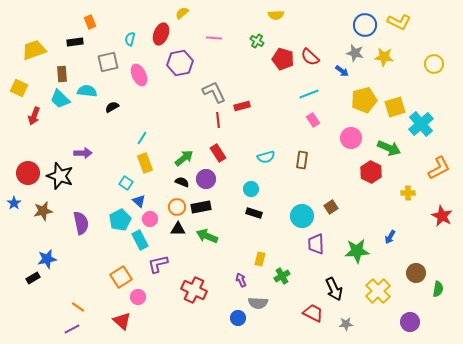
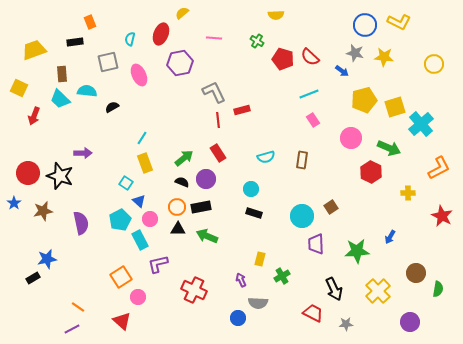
red rectangle at (242, 106): moved 4 px down
